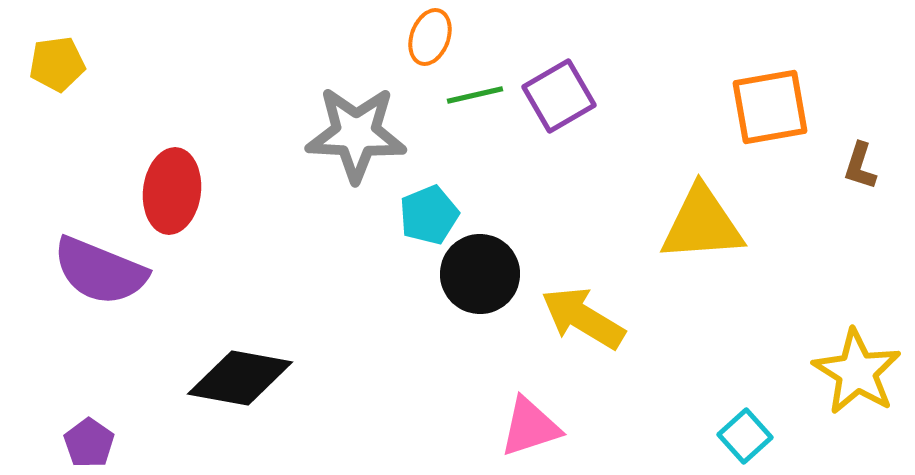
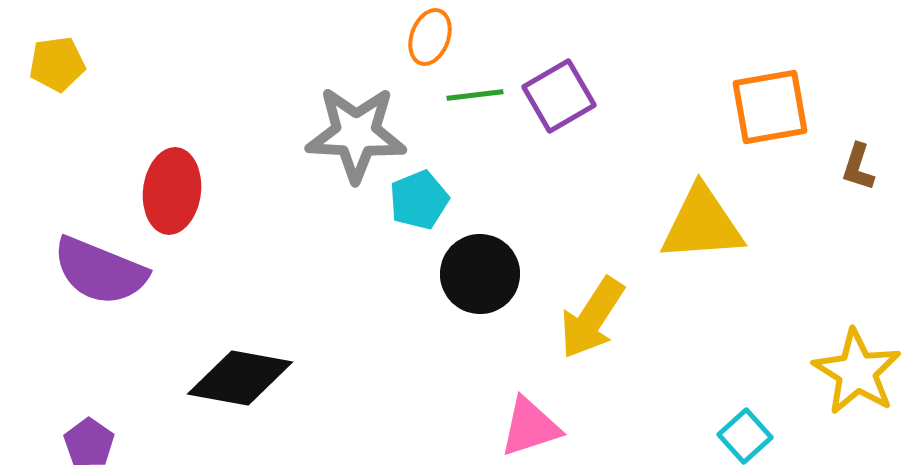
green line: rotated 6 degrees clockwise
brown L-shape: moved 2 px left, 1 px down
cyan pentagon: moved 10 px left, 15 px up
yellow arrow: moved 9 px right; rotated 88 degrees counterclockwise
